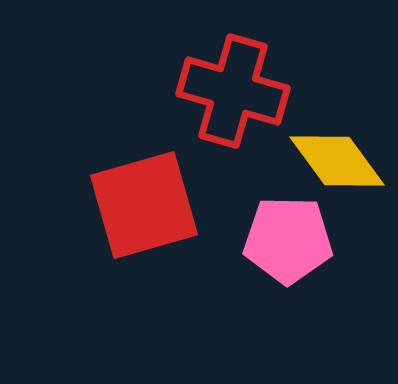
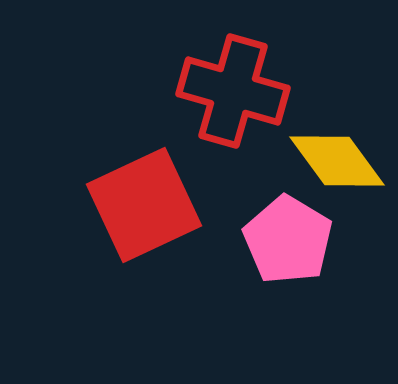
red square: rotated 9 degrees counterclockwise
pink pentagon: rotated 30 degrees clockwise
